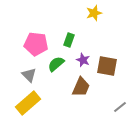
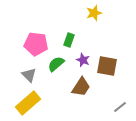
brown trapezoid: rotated 10 degrees clockwise
